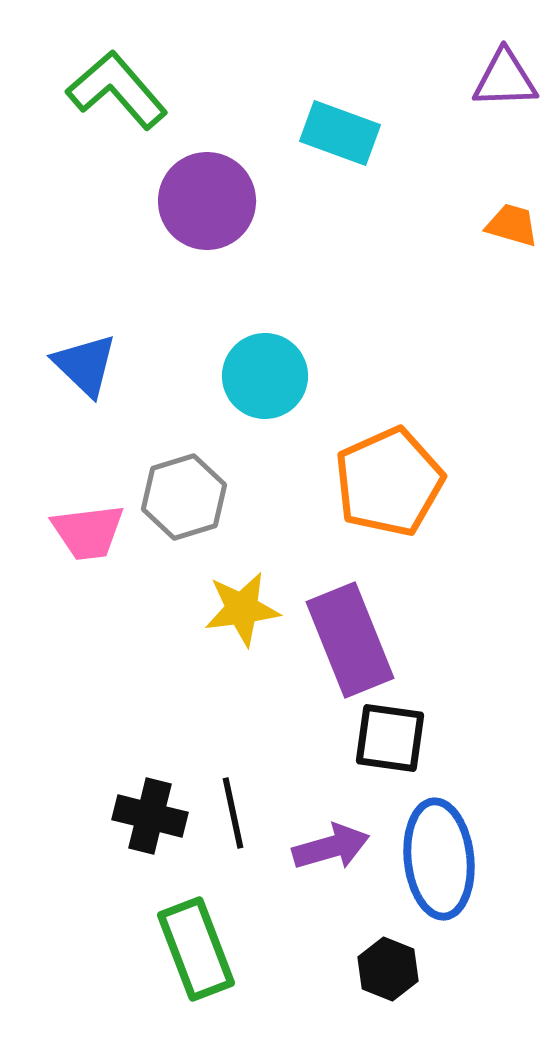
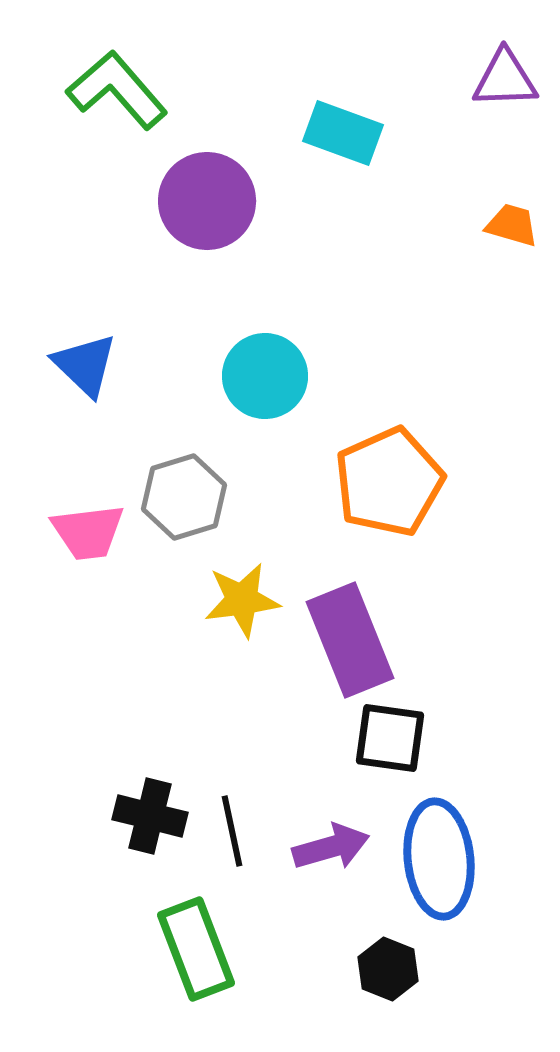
cyan rectangle: moved 3 px right
yellow star: moved 9 px up
black line: moved 1 px left, 18 px down
